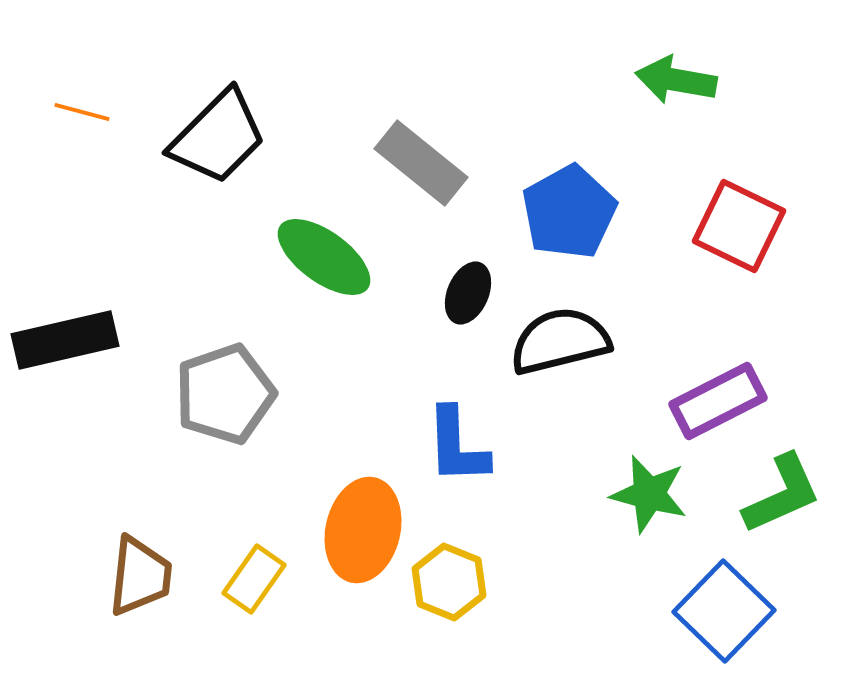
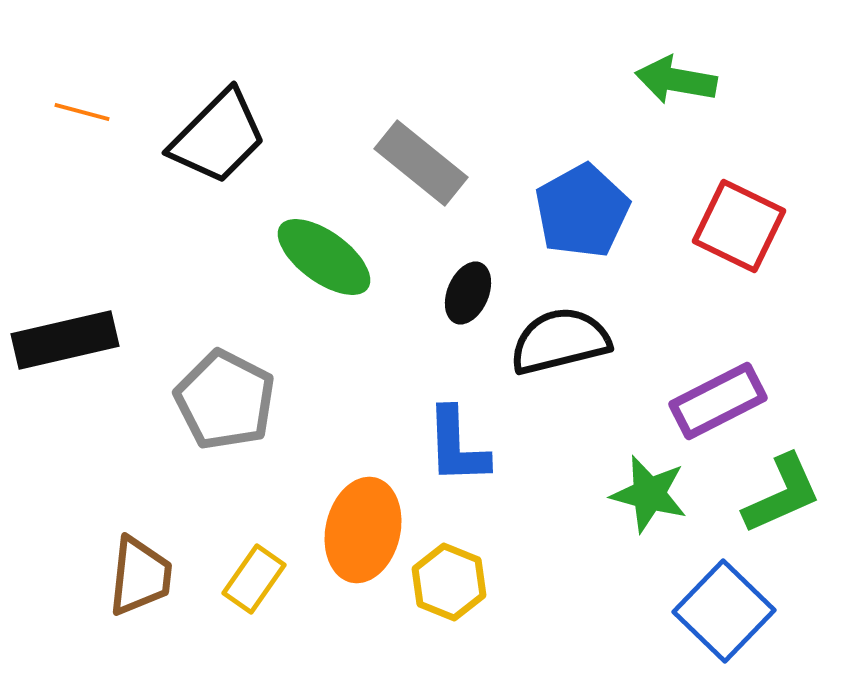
blue pentagon: moved 13 px right, 1 px up
gray pentagon: moved 6 px down; rotated 26 degrees counterclockwise
